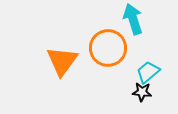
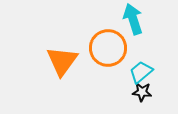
cyan trapezoid: moved 7 px left
